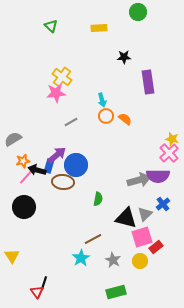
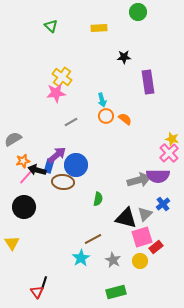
yellow triangle: moved 13 px up
